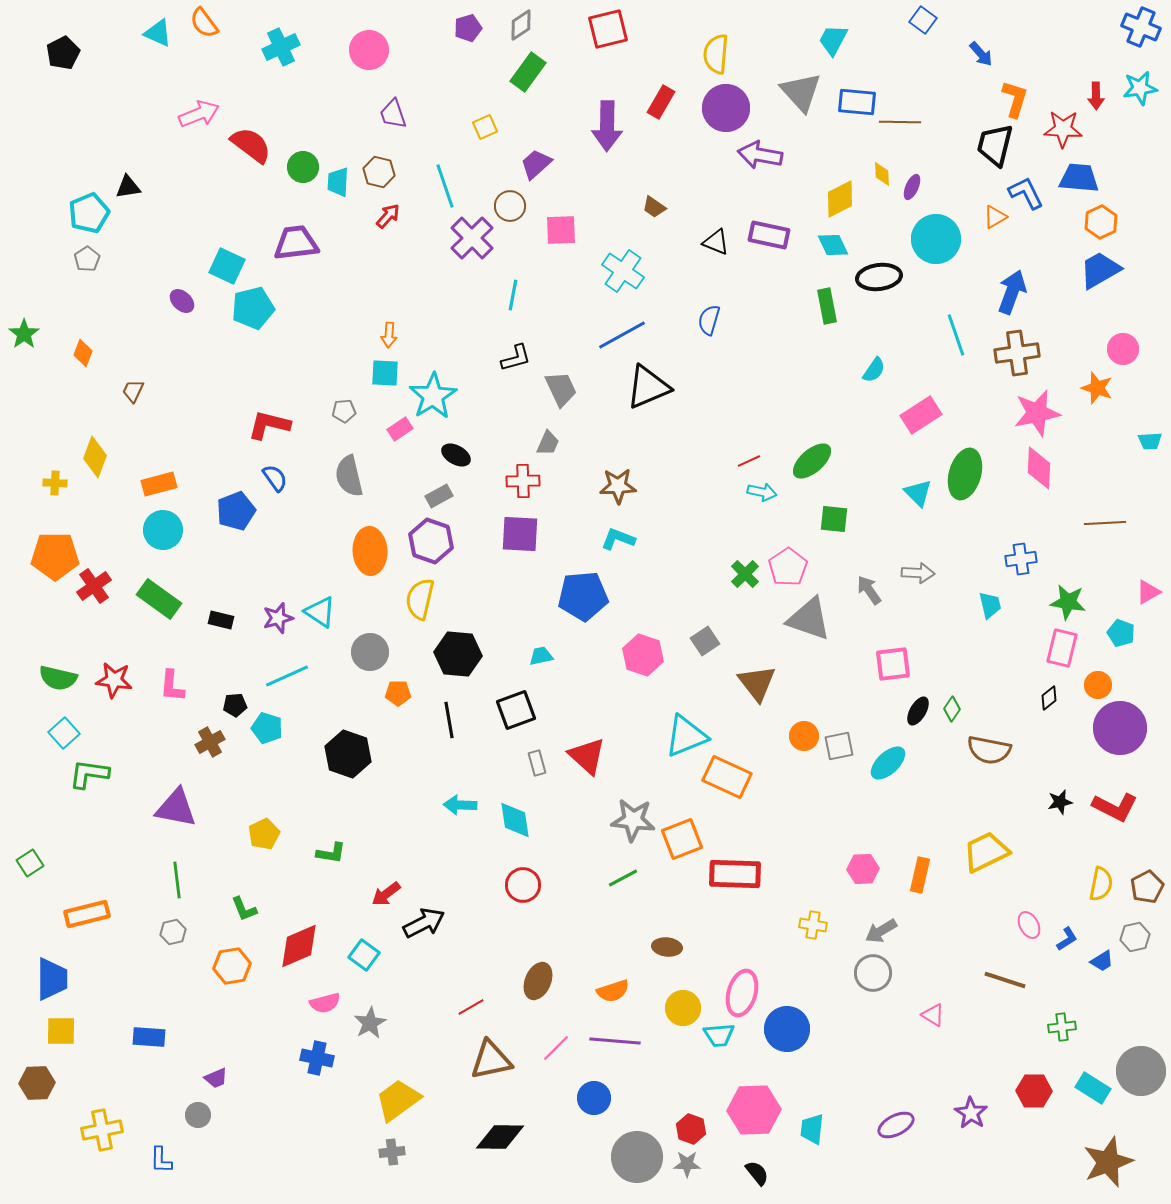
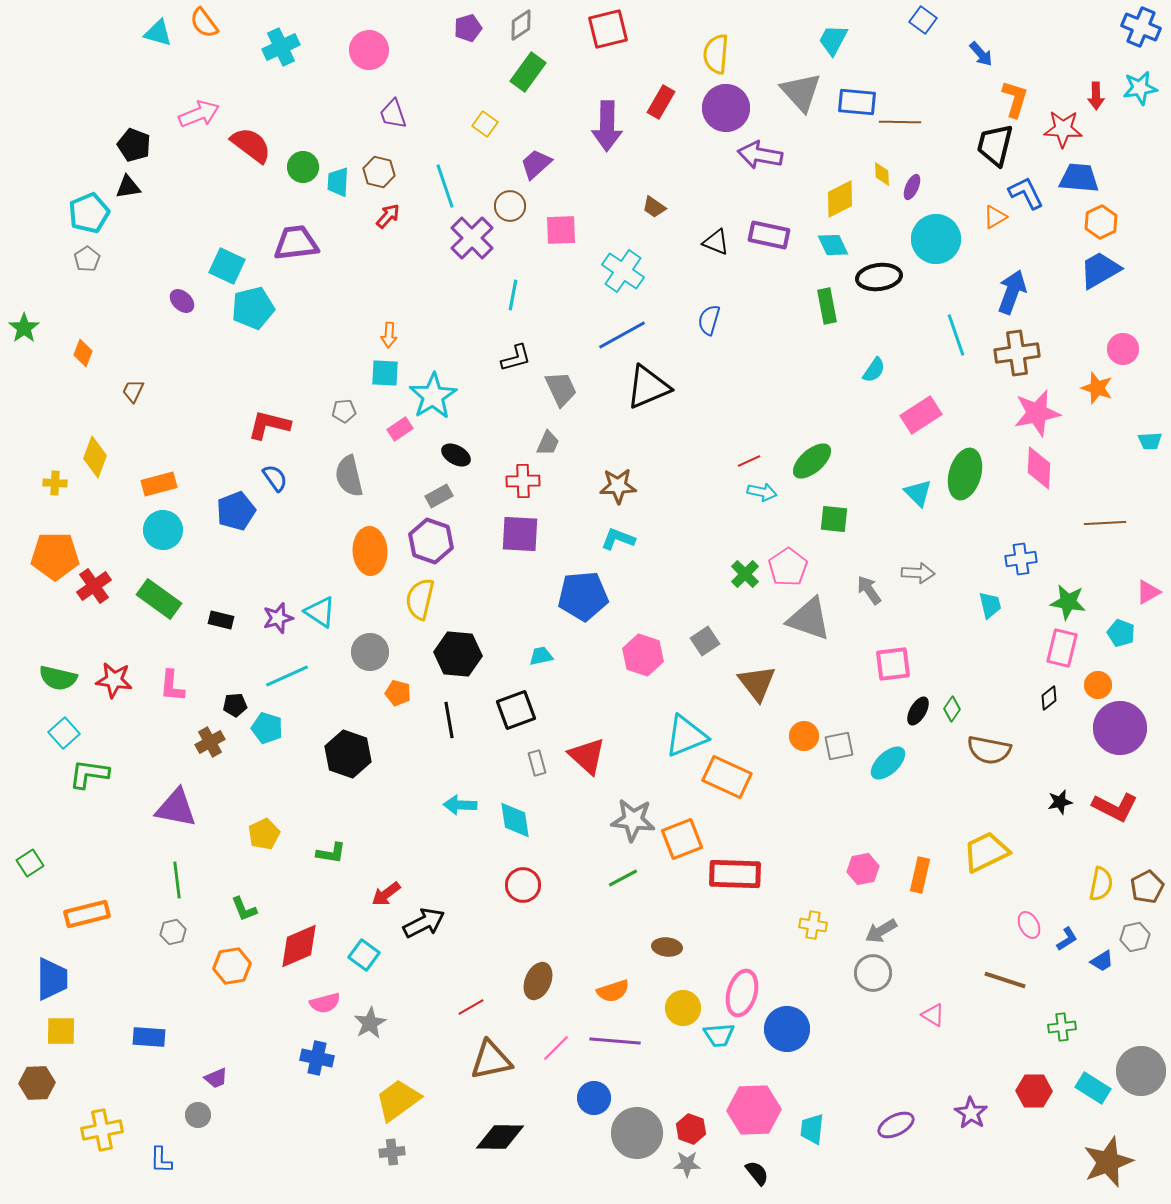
cyan triangle at (158, 33): rotated 8 degrees counterclockwise
black pentagon at (63, 53): moved 71 px right, 92 px down; rotated 24 degrees counterclockwise
yellow square at (485, 127): moved 3 px up; rotated 30 degrees counterclockwise
green star at (24, 334): moved 6 px up
orange pentagon at (398, 693): rotated 15 degrees clockwise
pink hexagon at (863, 869): rotated 8 degrees counterclockwise
gray circle at (637, 1157): moved 24 px up
